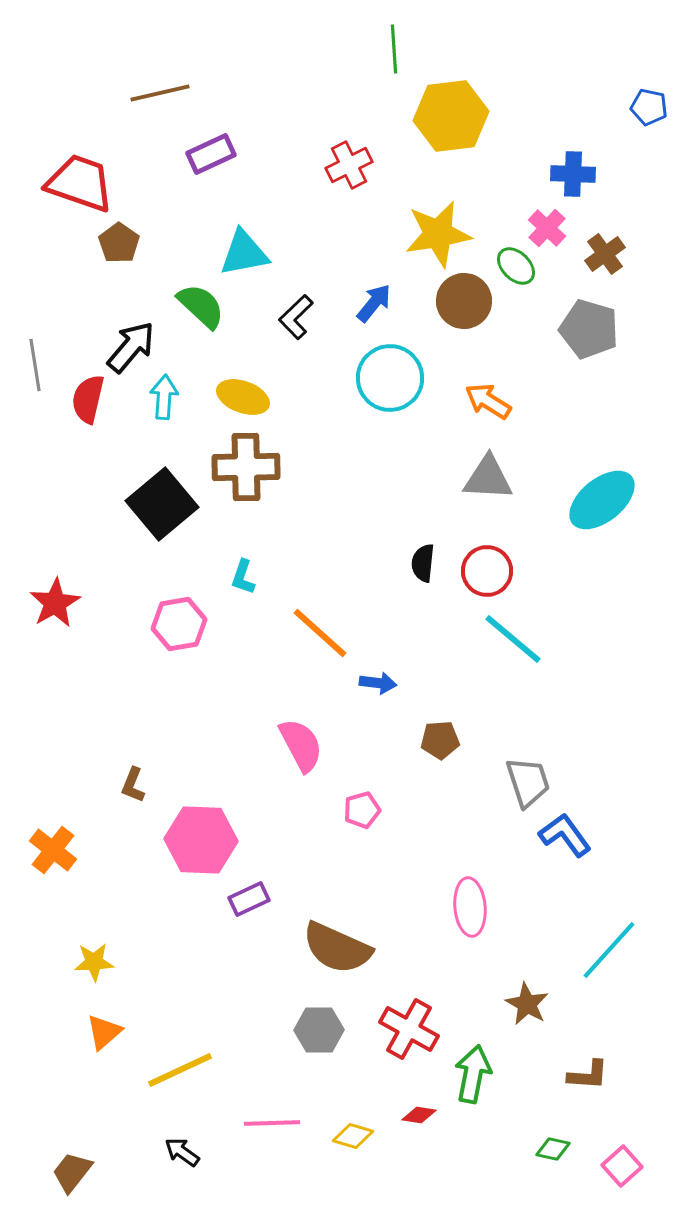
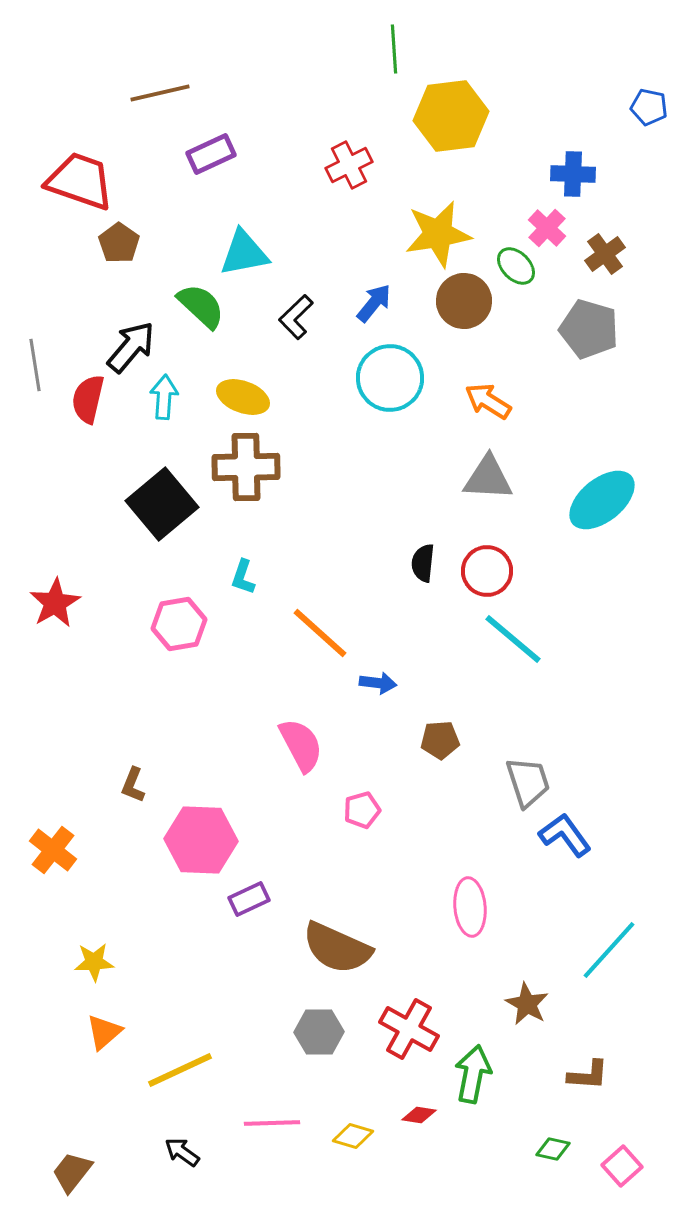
red trapezoid at (80, 183): moved 2 px up
gray hexagon at (319, 1030): moved 2 px down
